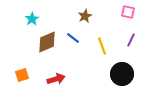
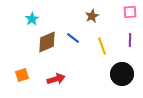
pink square: moved 2 px right; rotated 16 degrees counterclockwise
brown star: moved 7 px right
purple line: moved 1 px left; rotated 24 degrees counterclockwise
